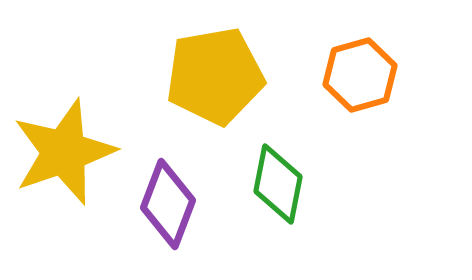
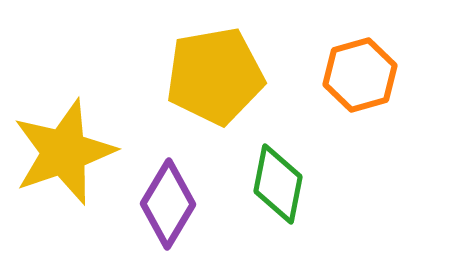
purple diamond: rotated 10 degrees clockwise
